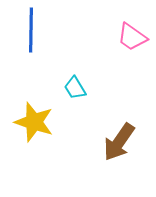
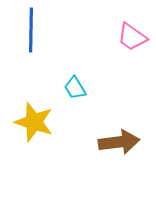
brown arrow: rotated 132 degrees counterclockwise
